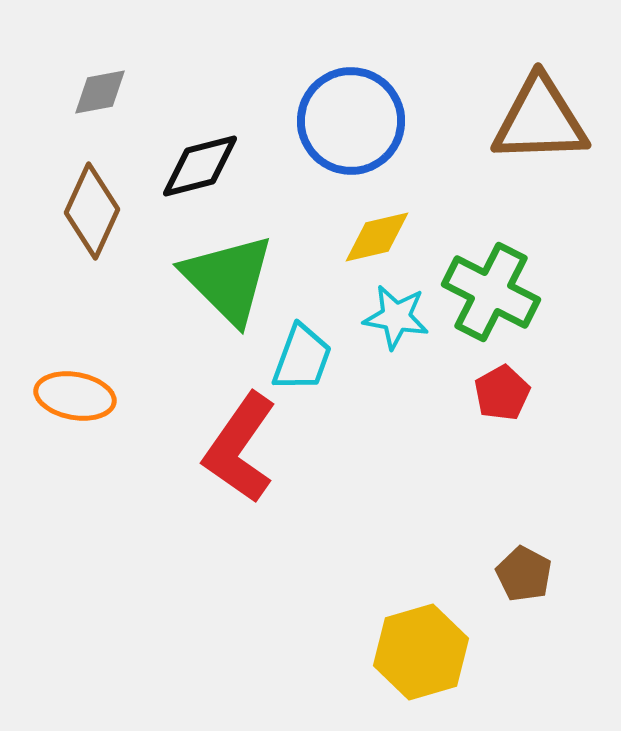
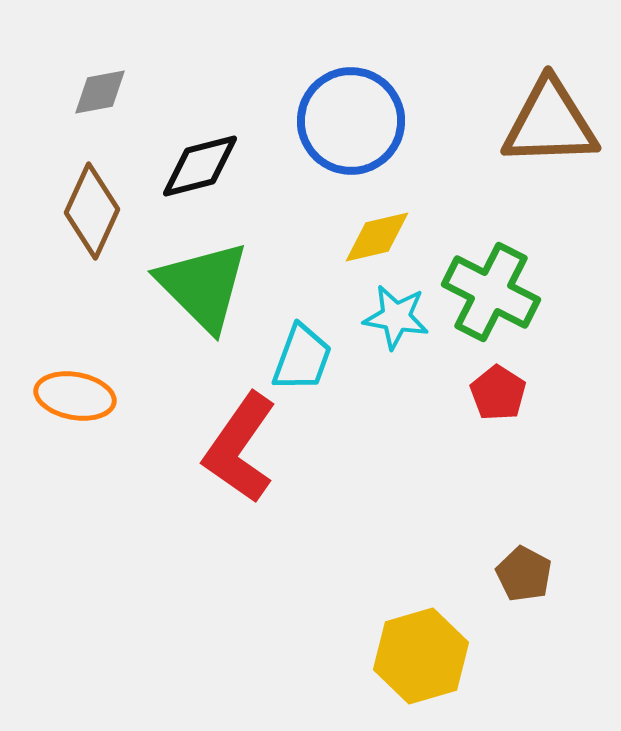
brown triangle: moved 10 px right, 3 px down
green triangle: moved 25 px left, 7 px down
red pentagon: moved 4 px left; rotated 10 degrees counterclockwise
yellow hexagon: moved 4 px down
